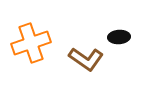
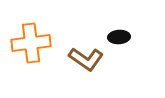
orange cross: rotated 12 degrees clockwise
